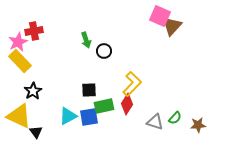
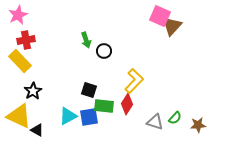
red cross: moved 8 px left, 9 px down
pink star: moved 27 px up
yellow L-shape: moved 2 px right, 3 px up
black square: rotated 21 degrees clockwise
green rectangle: rotated 18 degrees clockwise
black triangle: moved 1 px right, 2 px up; rotated 24 degrees counterclockwise
